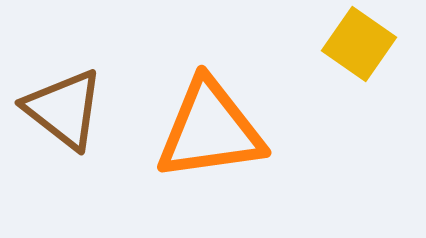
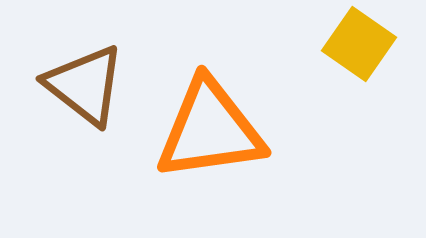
brown triangle: moved 21 px right, 24 px up
